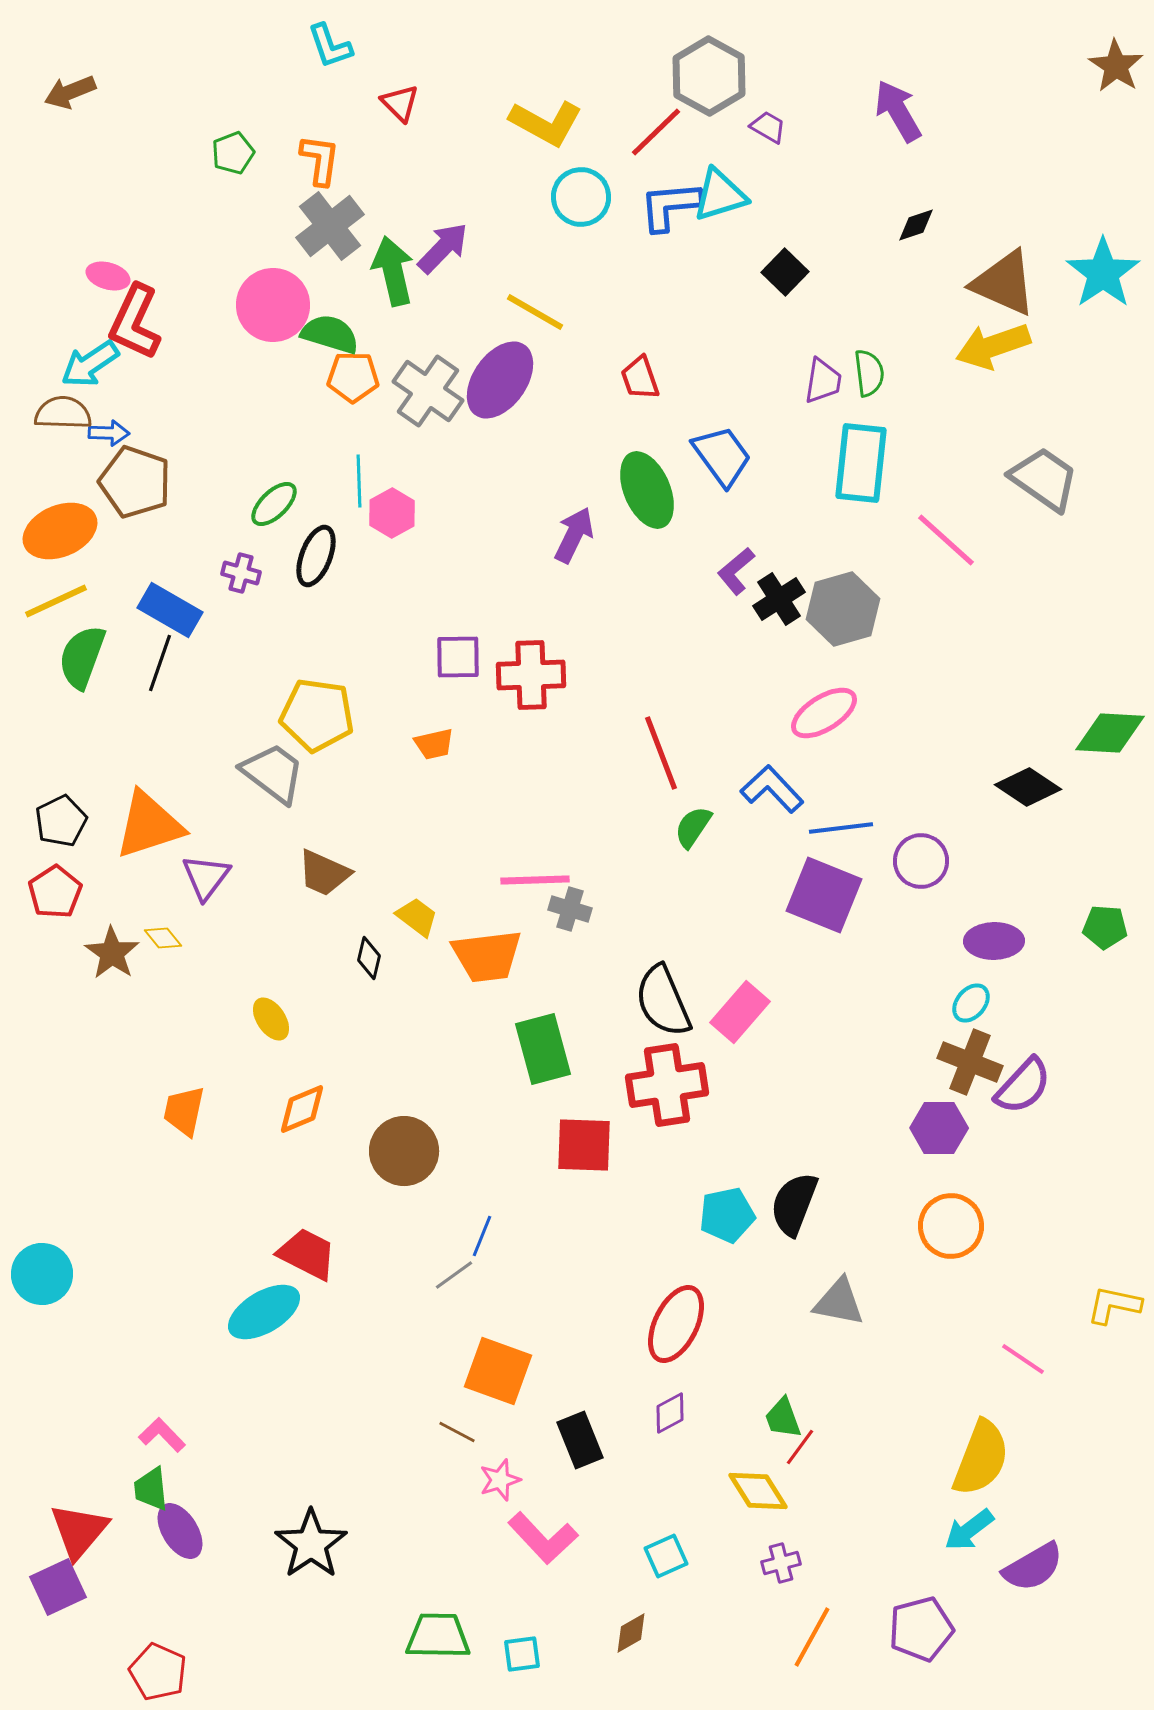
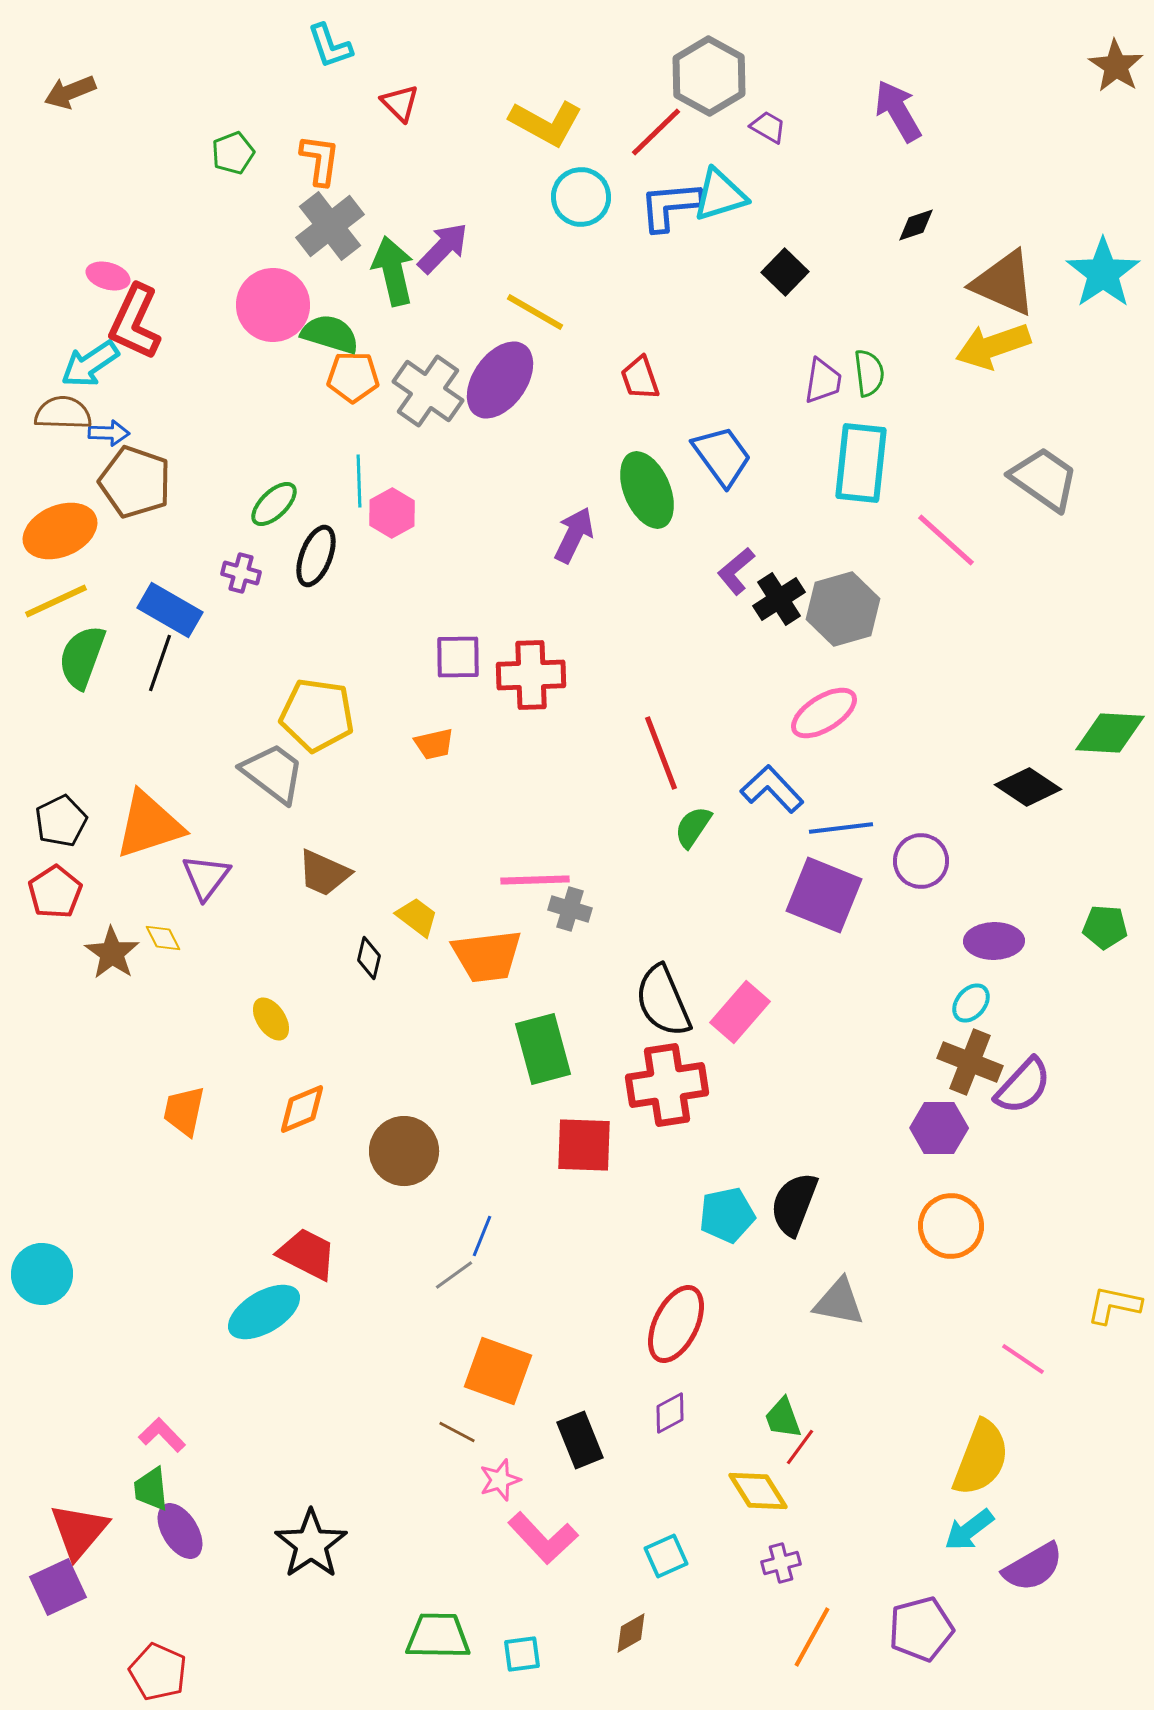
yellow diamond at (163, 938): rotated 12 degrees clockwise
